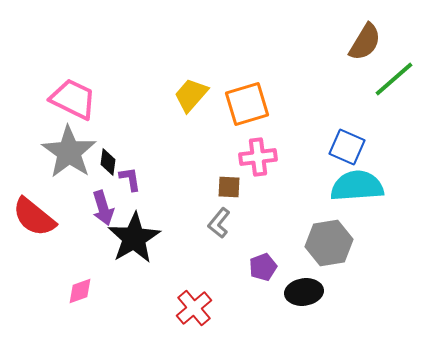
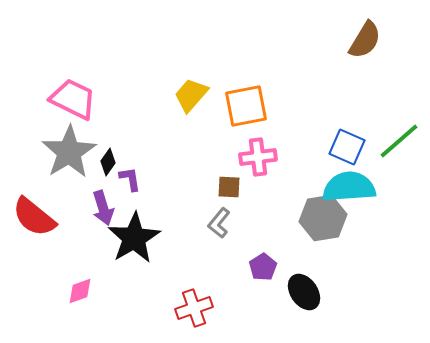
brown semicircle: moved 2 px up
green line: moved 5 px right, 62 px down
orange square: moved 1 px left, 2 px down; rotated 6 degrees clockwise
gray star: rotated 6 degrees clockwise
black diamond: rotated 28 degrees clockwise
cyan semicircle: moved 8 px left, 1 px down
gray hexagon: moved 6 px left, 25 px up
purple pentagon: rotated 12 degrees counterclockwise
black ellipse: rotated 63 degrees clockwise
red cross: rotated 21 degrees clockwise
